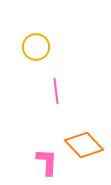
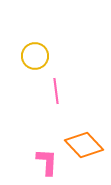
yellow circle: moved 1 px left, 9 px down
